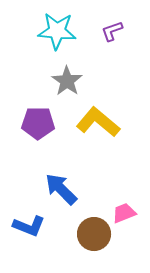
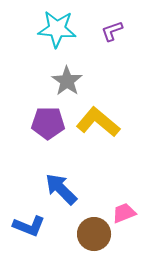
cyan star: moved 2 px up
purple pentagon: moved 10 px right
